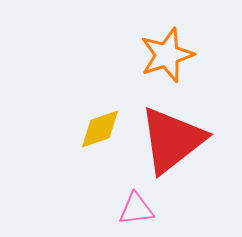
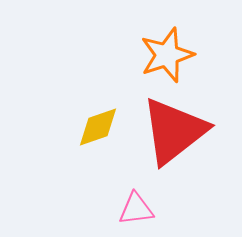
yellow diamond: moved 2 px left, 2 px up
red triangle: moved 2 px right, 9 px up
